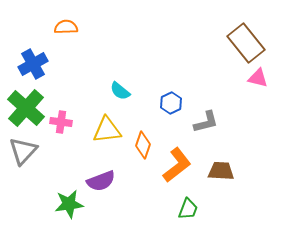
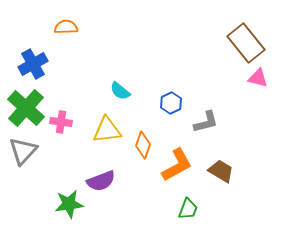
orange L-shape: rotated 9 degrees clockwise
brown trapezoid: rotated 28 degrees clockwise
